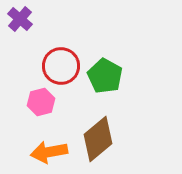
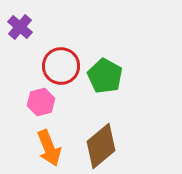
purple cross: moved 8 px down
brown diamond: moved 3 px right, 7 px down
orange arrow: moved 4 px up; rotated 102 degrees counterclockwise
